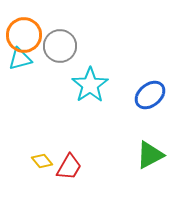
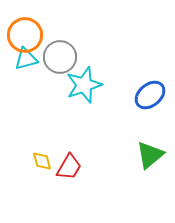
orange circle: moved 1 px right
gray circle: moved 11 px down
cyan triangle: moved 6 px right
cyan star: moved 6 px left; rotated 15 degrees clockwise
green triangle: rotated 12 degrees counterclockwise
yellow diamond: rotated 25 degrees clockwise
